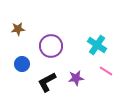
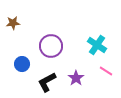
brown star: moved 5 px left, 6 px up
purple star: rotated 28 degrees counterclockwise
